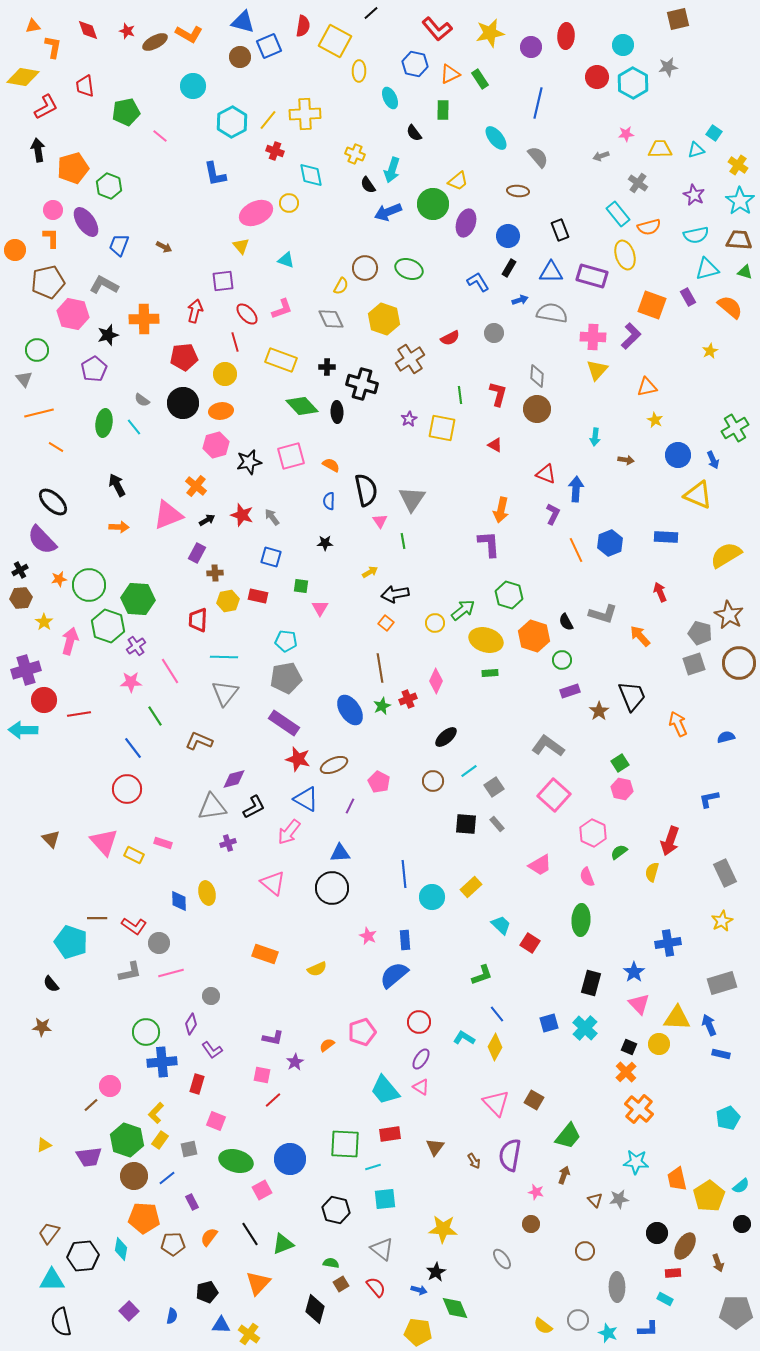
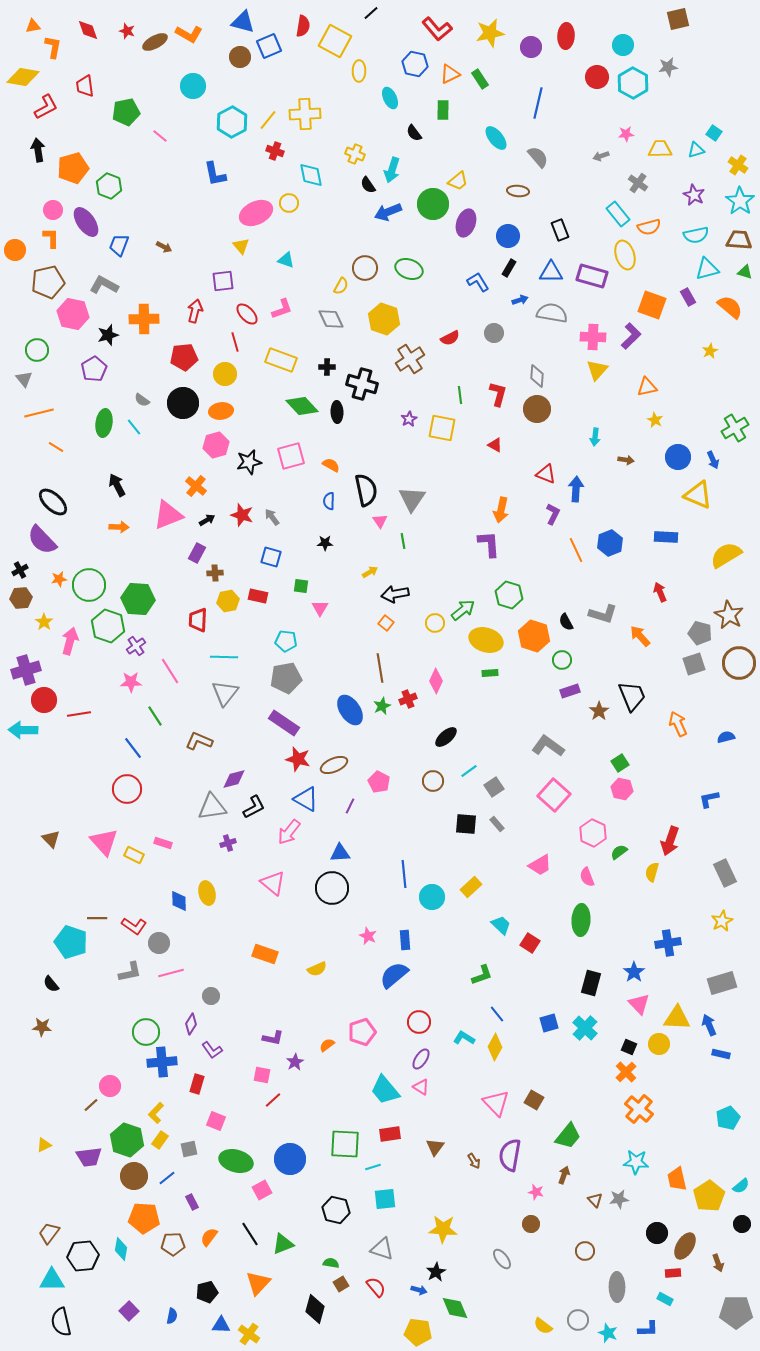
blue circle at (678, 455): moved 2 px down
gray triangle at (382, 1249): rotated 20 degrees counterclockwise
